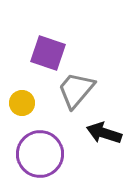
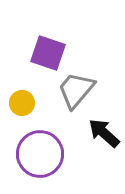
black arrow: rotated 24 degrees clockwise
